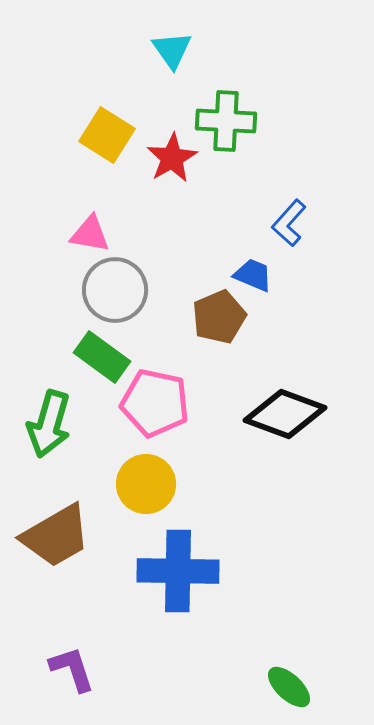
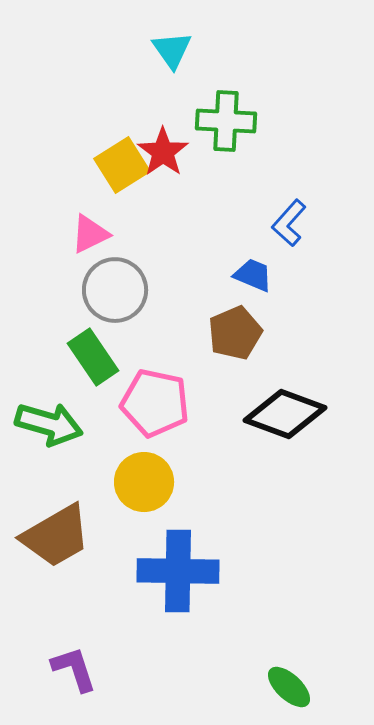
yellow square: moved 15 px right, 30 px down; rotated 26 degrees clockwise
red star: moved 9 px left, 6 px up; rotated 6 degrees counterclockwise
pink triangle: rotated 36 degrees counterclockwise
brown pentagon: moved 16 px right, 16 px down
green rectangle: moved 9 px left; rotated 20 degrees clockwise
green arrow: rotated 90 degrees counterclockwise
yellow circle: moved 2 px left, 2 px up
purple L-shape: moved 2 px right
